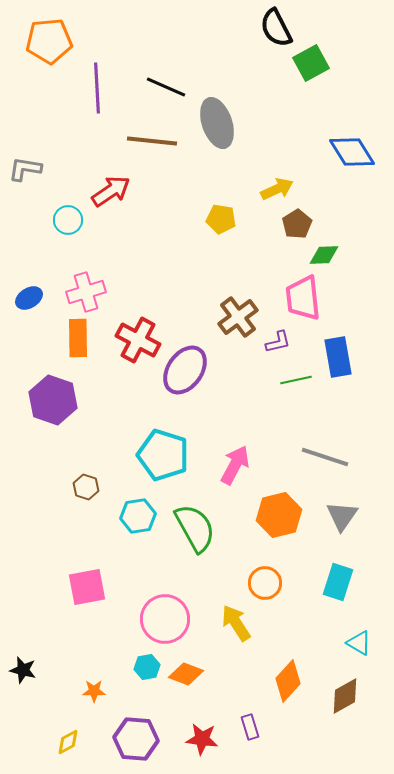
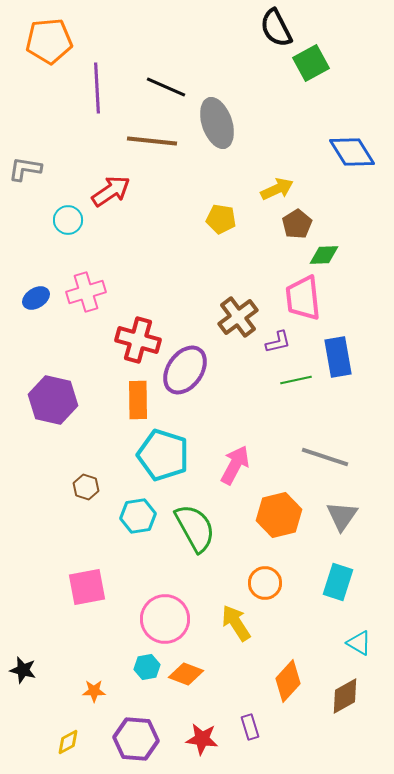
blue ellipse at (29, 298): moved 7 px right
orange rectangle at (78, 338): moved 60 px right, 62 px down
red cross at (138, 340): rotated 12 degrees counterclockwise
purple hexagon at (53, 400): rotated 6 degrees counterclockwise
